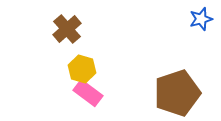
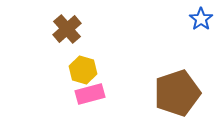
blue star: rotated 20 degrees counterclockwise
yellow hexagon: moved 1 px right, 1 px down
pink rectangle: moved 2 px right, 1 px down; rotated 52 degrees counterclockwise
